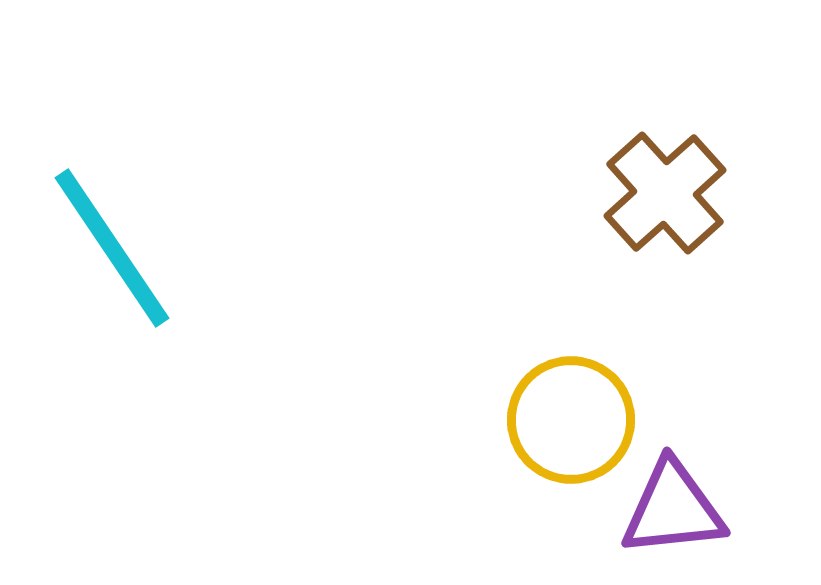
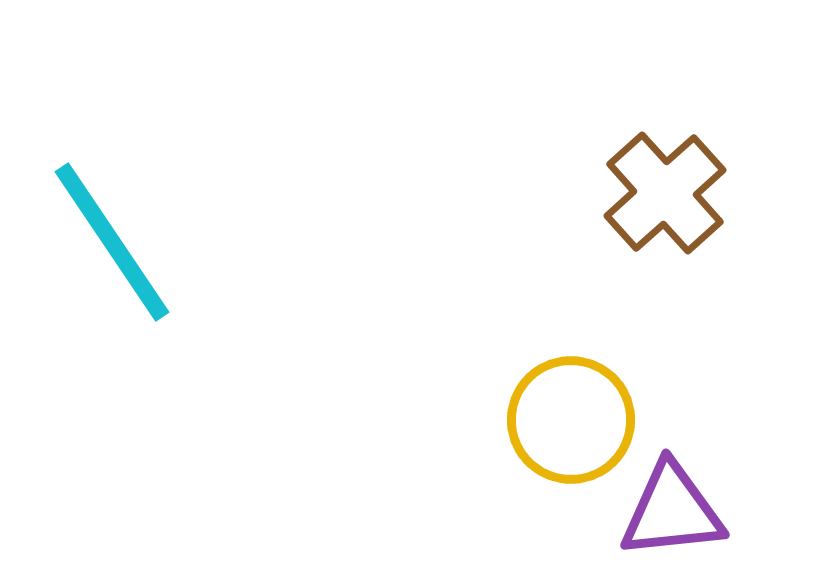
cyan line: moved 6 px up
purple triangle: moved 1 px left, 2 px down
